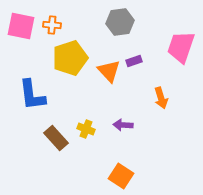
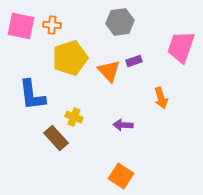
yellow cross: moved 12 px left, 12 px up
